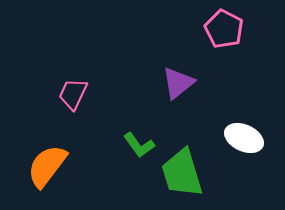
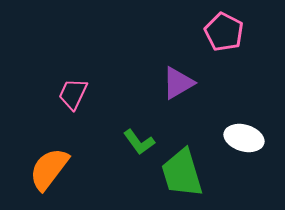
pink pentagon: moved 3 px down
purple triangle: rotated 9 degrees clockwise
white ellipse: rotated 9 degrees counterclockwise
green L-shape: moved 3 px up
orange semicircle: moved 2 px right, 3 px down
